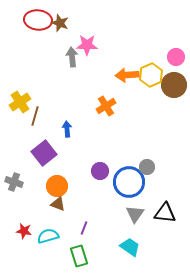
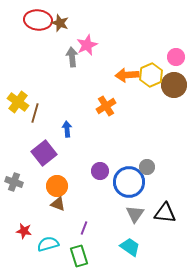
pink star: rotated 25 degrees counterclockwise
yellow cross: moved 2 px left; rotated 20 degrees counterclockwise
brown line: moved 3 px up
cyan semicircle: moved 8 px down
